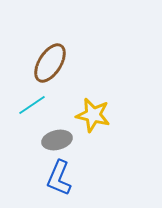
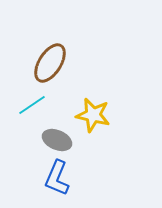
gray ellipse: rotated 36 degrees clockwise
blue L-shape: moved 2 px left
